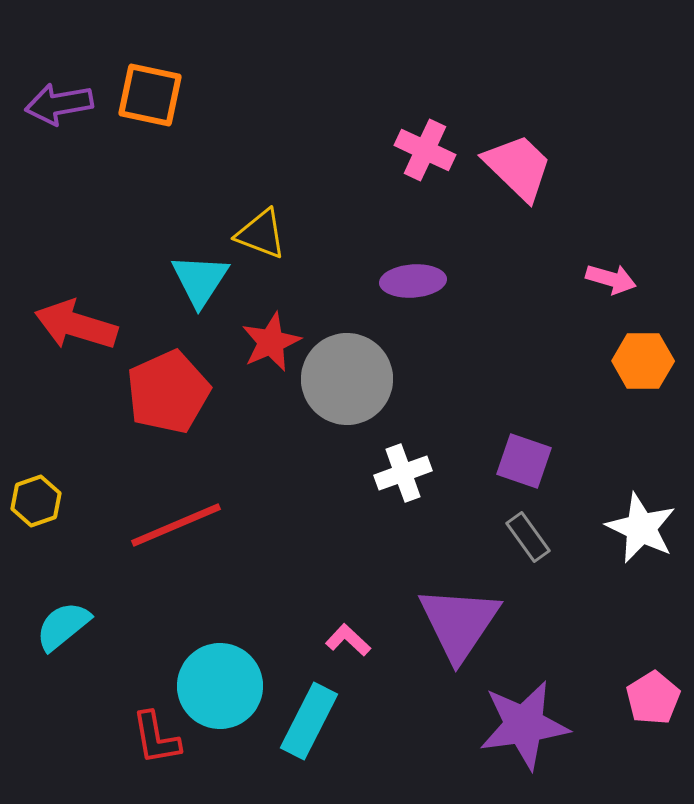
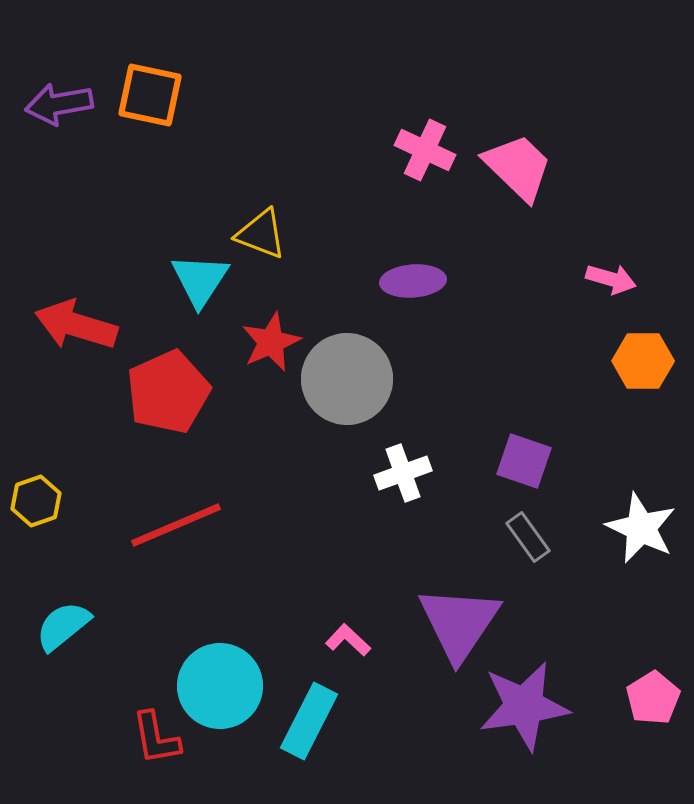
purple star: moved 19 px up
